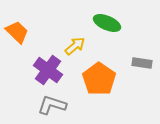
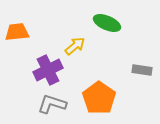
orange trapezoid: rotated 50 degrees counterclockwise
gray rectangle: moved 7 px down
purple cross: rotated 28 degrees clockwise
orange pentagon: moved 19 px down
gray L-shape: moved 1 px up
